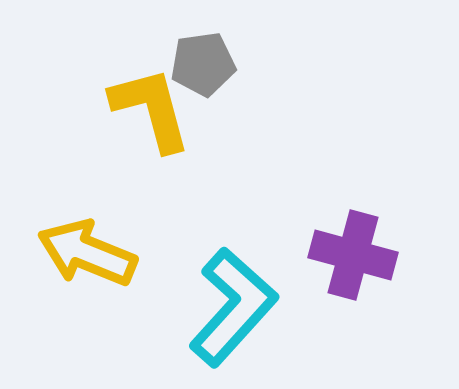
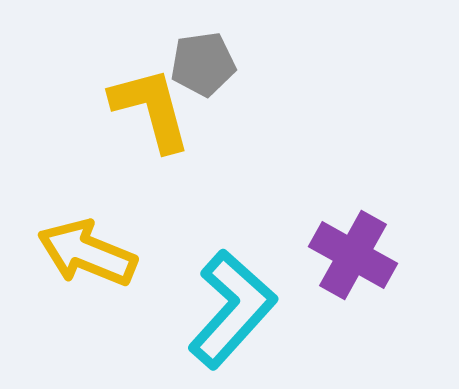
purple cross: rotated 14 degrees clockwise
cyan L-shape: moved 1 px left, 2 px down
